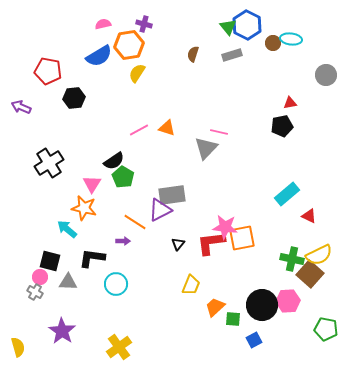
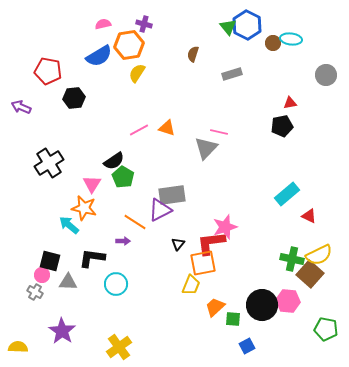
gray rectangle at (232, 55): moved 19 px down
pink star at (225, 227): rotated 25 degrees counterclockwise
cyan arrow at (67, 229): moved 2 px right, 4 px up
orange square at (242, 238): moved 39 px left, 25 px down
pink circle at (40, 277): moved 2 px right, 2 px up
pink hexagon at (288, 301): rotated 10 degrees clockwise
blue square at (254, 340): moved 7 px left, 6 px down
yellow semicircle at (18, 347): rotated 72 degrees counterclockwise
